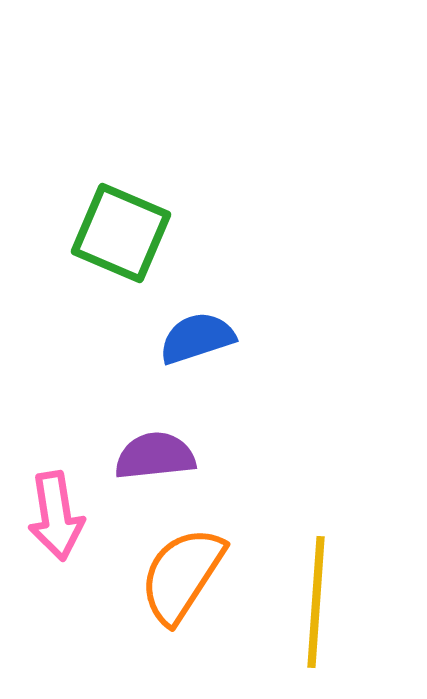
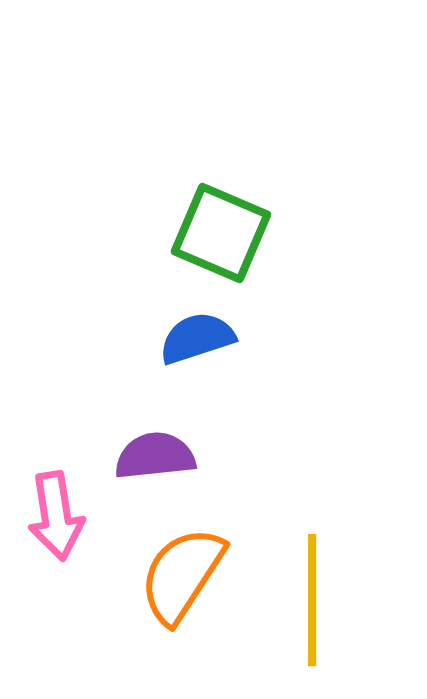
green square: moved 100 px right
yellow line: moved 4 px left, 2 px up; rotated 4 degrees counterclockwise
